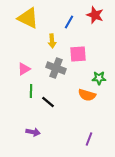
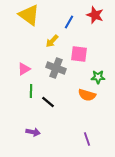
yellow triangle: moved 1 px right, 3 px up; rotated 10 degrees clockwise
yellow arrow: rotated 48 degrees clockwise
pink square: moved 1 px right; rotated 12 degrees clockwise
green star: moved 1 px left, 1 px up
purple line: moved 2 px left; rotated 40 degrees counterclockwise
